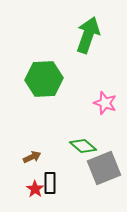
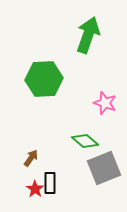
green diamond: moved 2 px right, 5 px up
brown arrow: moved 1 px left, 1 px down; rotated 30 degrees counterclockwise
